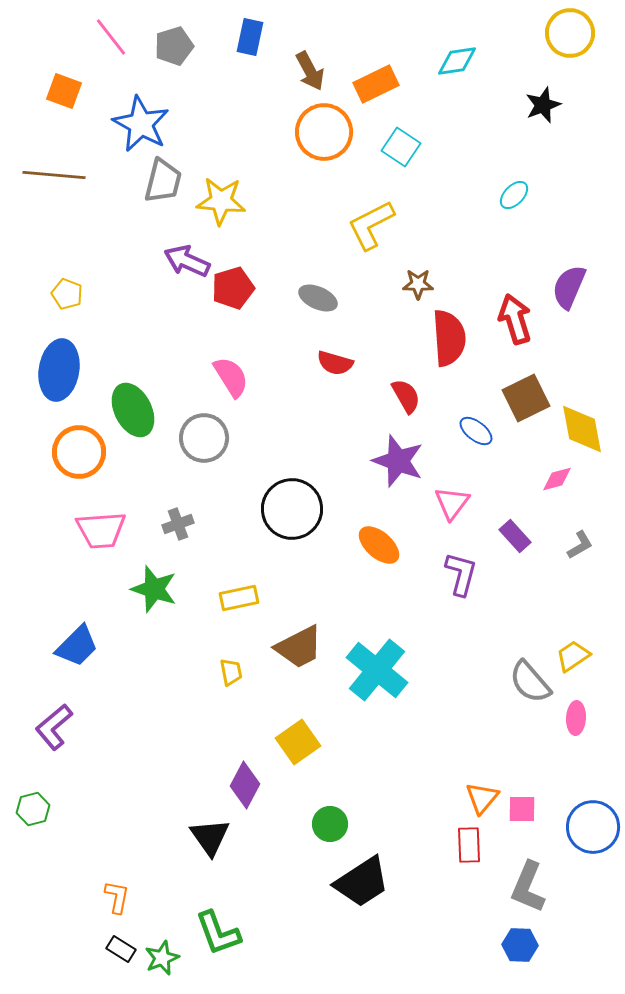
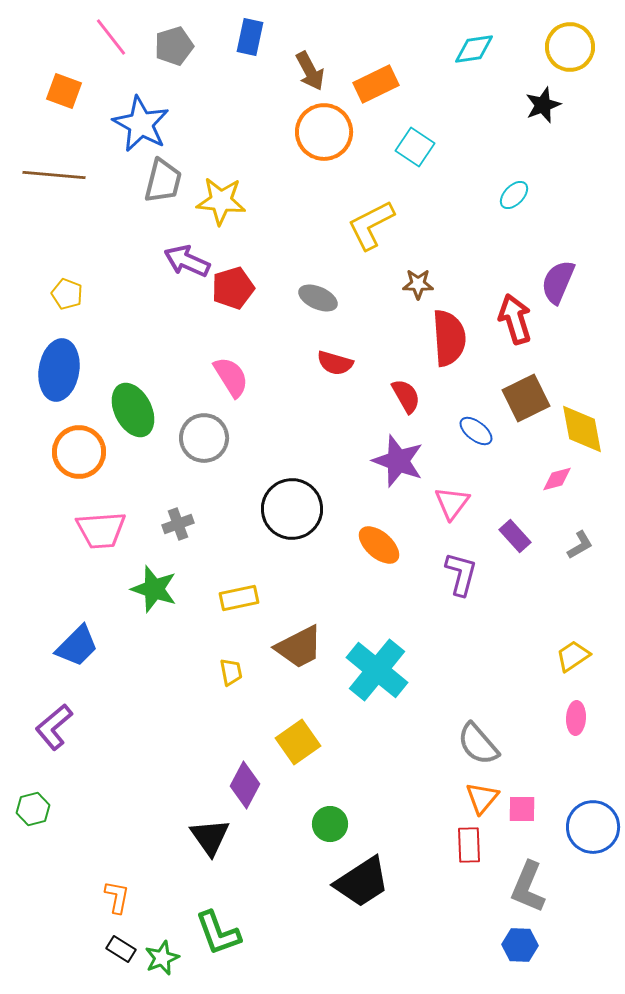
yellow circle at (570, 33): moved 14 px down
cyan diamond at (457, 61): moved 17 px right, 12 px up
cyan square at (401, 147): moved 14 px right
purple semicircle at (569, 287): moved 11 px left, 5 px up
gray semicircle at (530, 682): moved 52 px left, 62 px down
